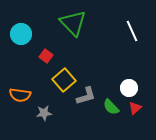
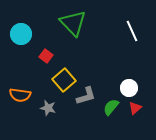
green semicircle: rotated 84 degrees clockwise
gray star: moved 4 px right, 5 px up; rotated 21 degrees clockwise
